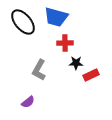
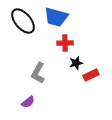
black ellipse: moved 1 px up
black star: rotated 16 degrees counterclockwise
gray L-shape: moved 1 px left, 3 px down
